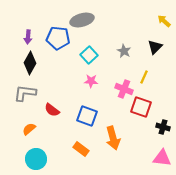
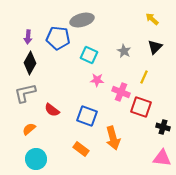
yellow arrow: moved 12 px left, 2 px up
cyan square: rotated 24 degrees counterclockwise
pink star: moved 6 px right, 1 px up
pink cross: moved 3 px left, 3 px down
gray L-shape: rotated 20 degrees counterclockwise
